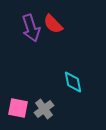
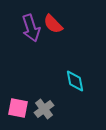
cyan diamond: moved 2 px right, 1 px up
